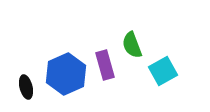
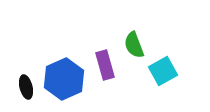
green semicircle: moved 2 px right
blue hexagon: moved 2 px left, 5 px down
